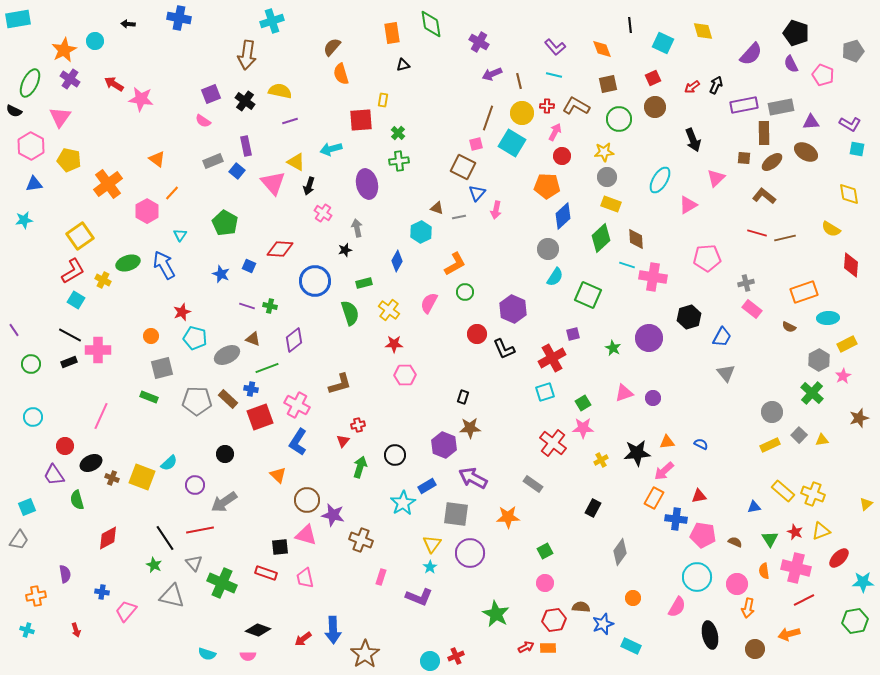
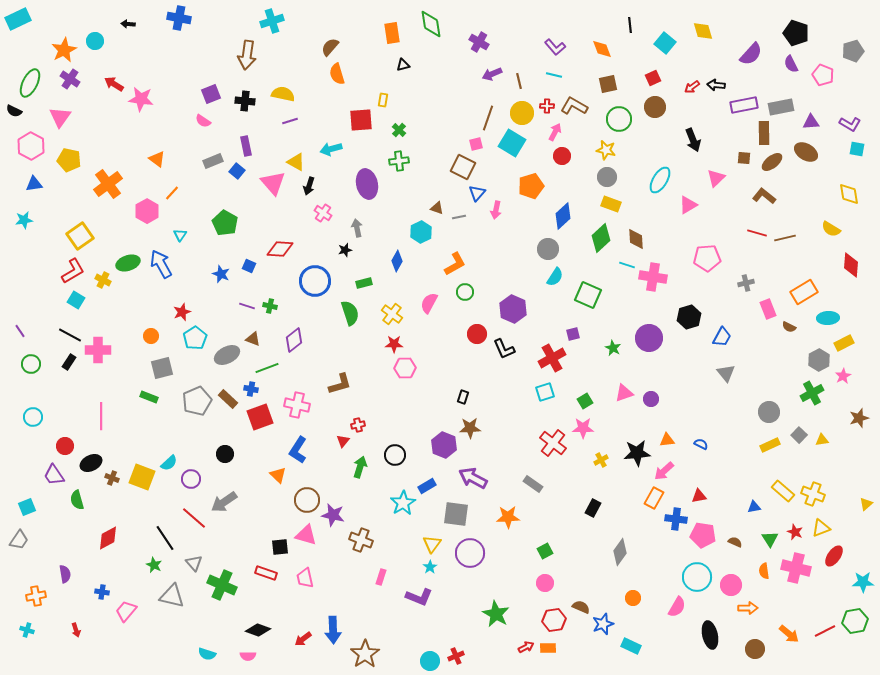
cyan rectangle at (18, 19): rotated 15 degrees counterclockwise
cyan square at (663, 43): moved 2 px right; rotated 15 degrees clockwise
brown semicircle at (332, 47): moved 2 px left
orange semicircle at (341, 74): moved 4 px left
black arrow at (716, 85): rotated 108 degrees counterclockwise
yellow semicircle at (280, 91): moved 3 px right, 3 px down
black cross at (245, 101): rotated 30 degrees counterclockwise
brown L-shape at (576, 106): moved 2 px left
green cross at (398, 133): moved 1 px right, 3 px up
yellow star at (604, 152): moved 2 px right, 2 px up; rotated 18 degrees clockwise
orange pentagon at (547, 186): moved 16 px left; rotated 20 degrees counterclockwise
blue arrow at (164, 265): moved 3 px left, 1 px up
orange rectangle at (804, 292): rotated 12 degrees counterclockwise
pink rectangle at (752, 309): moved 16 px right; rotated 30 degrees clockwise
yellow cross at (389, 310): moved 3 px right, 4 px down
purple line at (14, 330): moved 6 px right, 1 px down
cyan pentagon at (195, 338): rotated 25 degrees clockwise
yellow rectangle at (847, 344): moved 3 px left, 1 px up
black rectangle at (69, 362): rotated 35 degrees counterclockwise
pink hexagon at (405, 375): moved 7 px up
green cross at (812, 393): rotated 20 degrees clockwise
purple circle at (653, 398): moved 2 px left, 1 px down
gray pentagon at (197, 401): rotated 24 degrees counterclockwise
green square at (583, 403): moved 2 px right, 2 px up
pink cross at (297, 405): rotated 15 degrees counterclockwise
gray circle at (772, 412): moved 3 px left
pink line at (101, 416): rotated 24 degrees counterclockwise
blue L-shape at (298, 442): moved 8 px down
orange triangle at (667, 442): moved 2 px up
purple circle at (195, 485): moved 4 px left, 6 px up
red line at (200, 530): moved 6 px left, 12 px up; rotated 52 degrees clockwise
yellow triangle at (821, 531): moved 3 px up
red ellipse at (839, 558): moved 5 px left, 2 px up; rotated 10 degrees counterclockwise
green cross at (222, 583): moved 2 px down
pink circle at (737, 584): moved 6 px left, 1 px down
red line at (804, 600): moved 21 px right, 31 px down
brown semicircle at (581, 607): rotated 18 degrees clockwise
orange arrow at (748, 608): rotated 102 degrees counterclockwise
orange arrow at (789, 634): rotated 125 degrees counterclockwise
